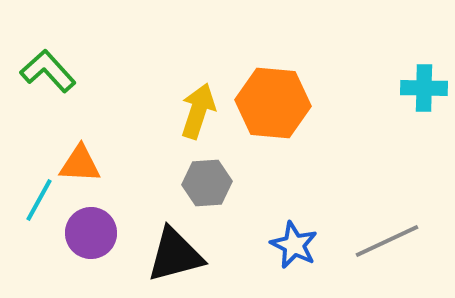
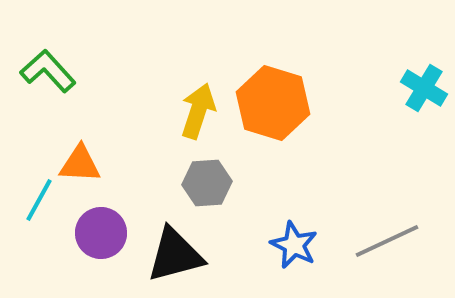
cyan cross: rotated 30 degrees clockwise
orange hexagon: rotated 12 degrees clockwise
purple circle: moved 10 px right
